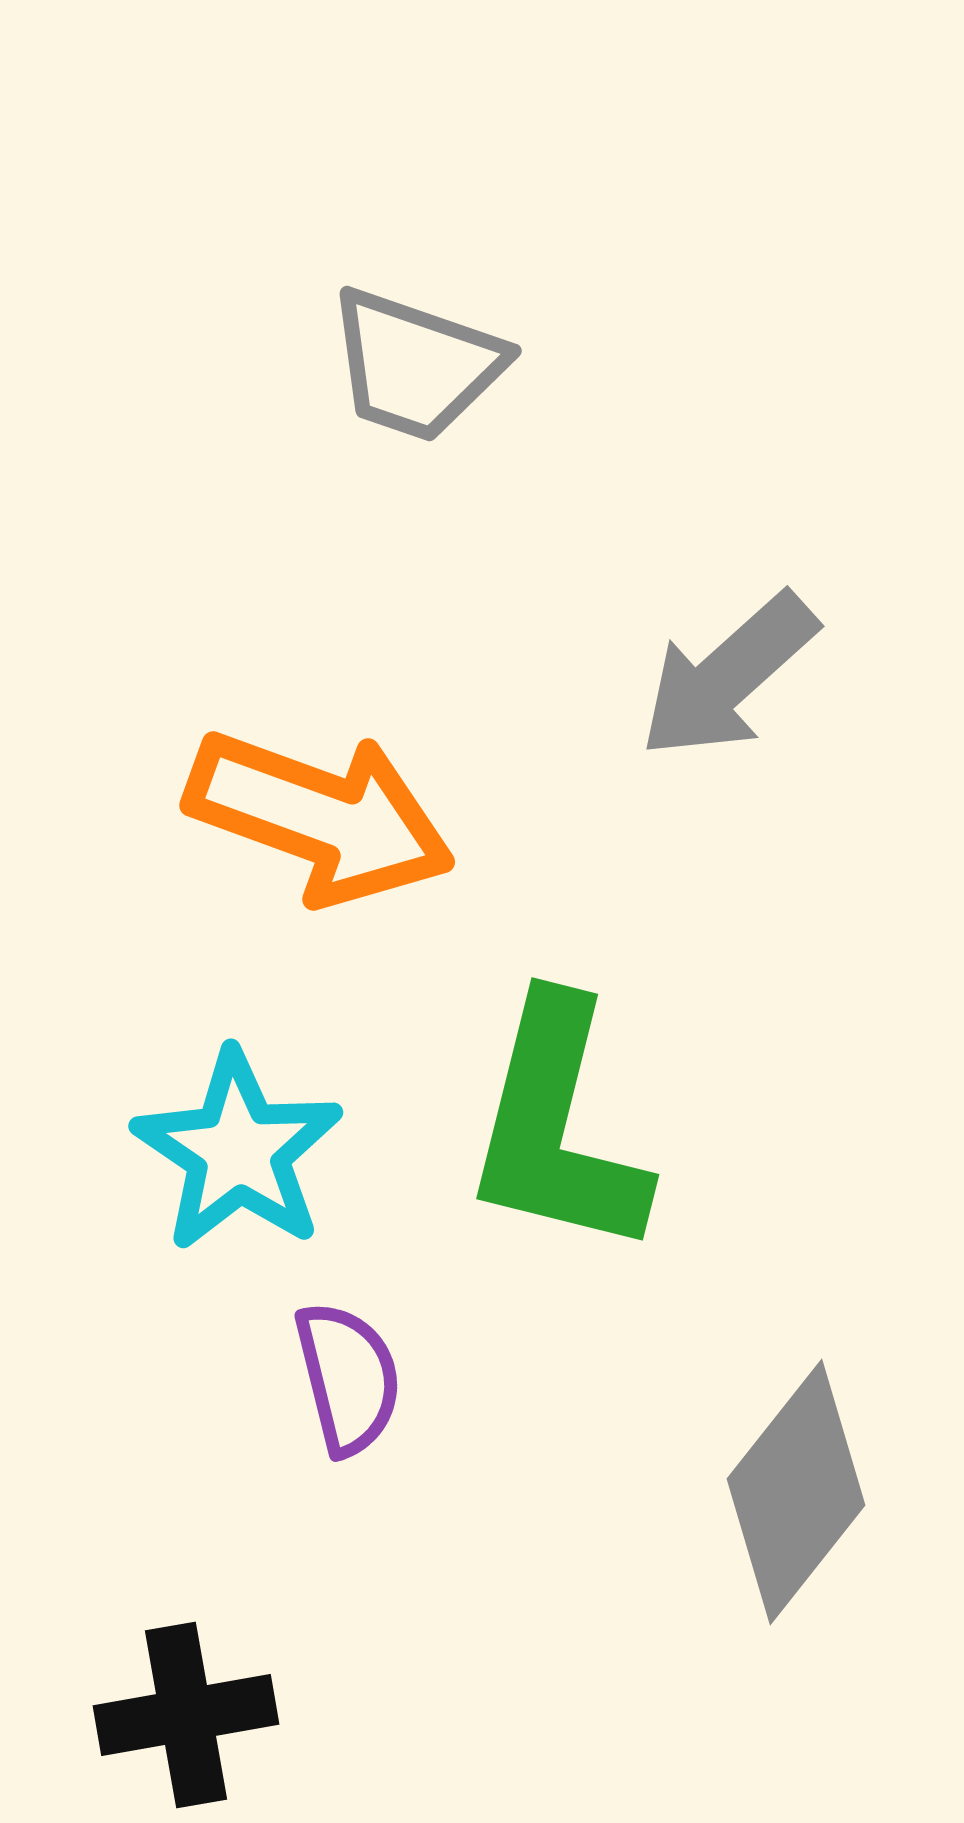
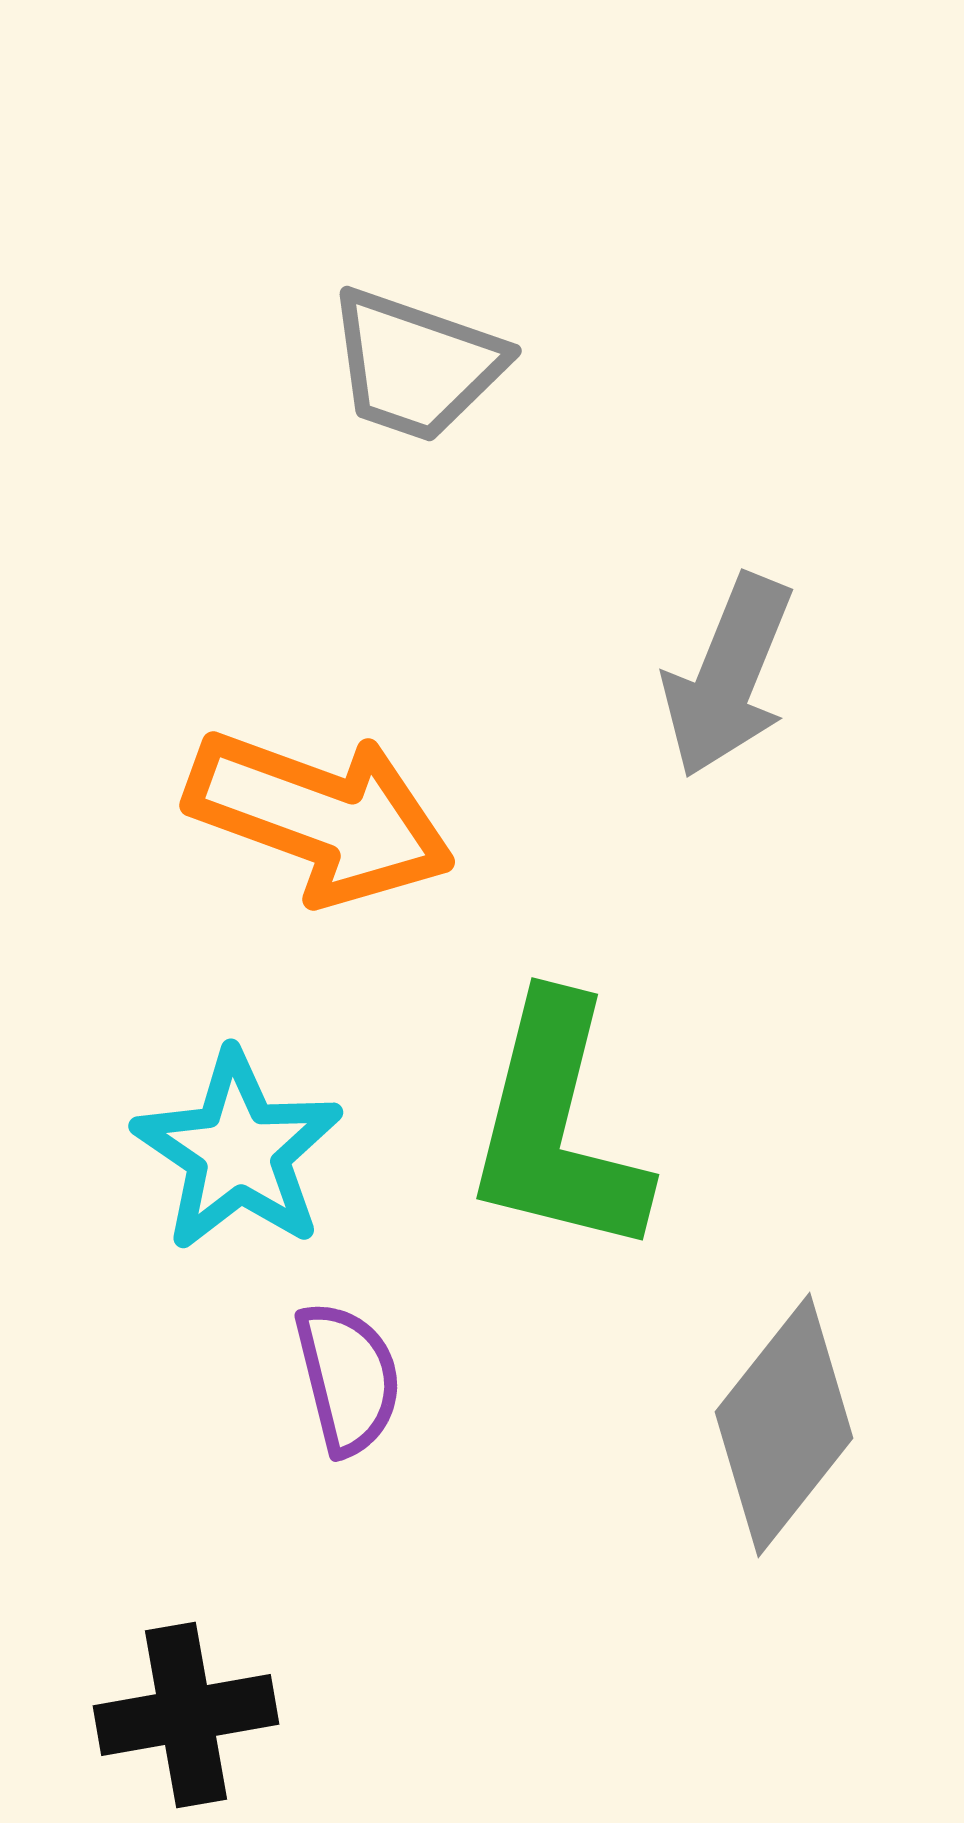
gray arrow: rotated 26 degrees counterclockwise
gray diamond: moved 12 px left, 67 px up
